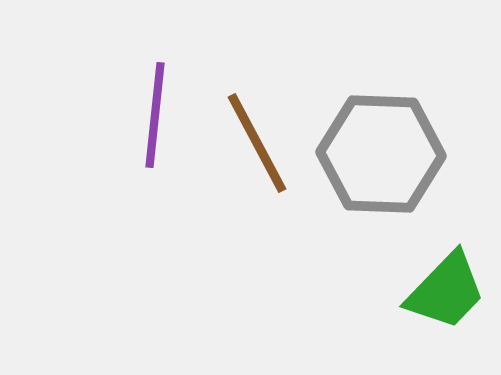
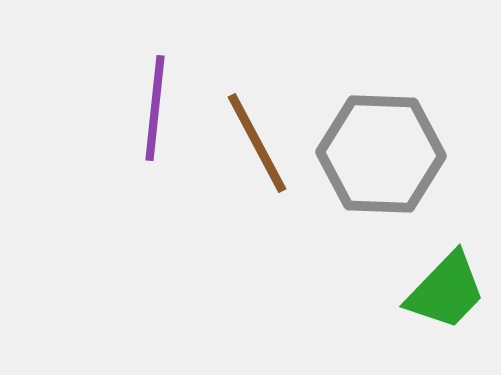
purple line: moved 7 px up
